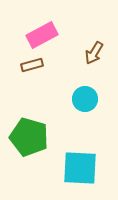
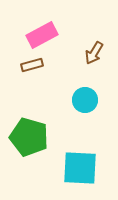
cyan circle: moved 1 px down
